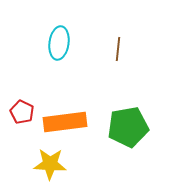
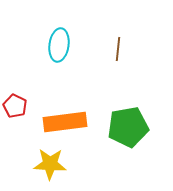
cyan ellipse: moved 2 px down
red pentagon: moved 7 px left, 6 px up
